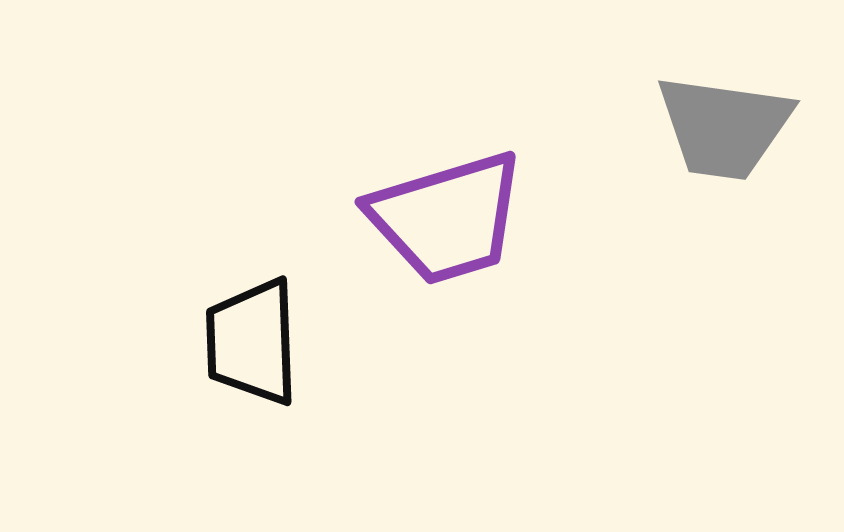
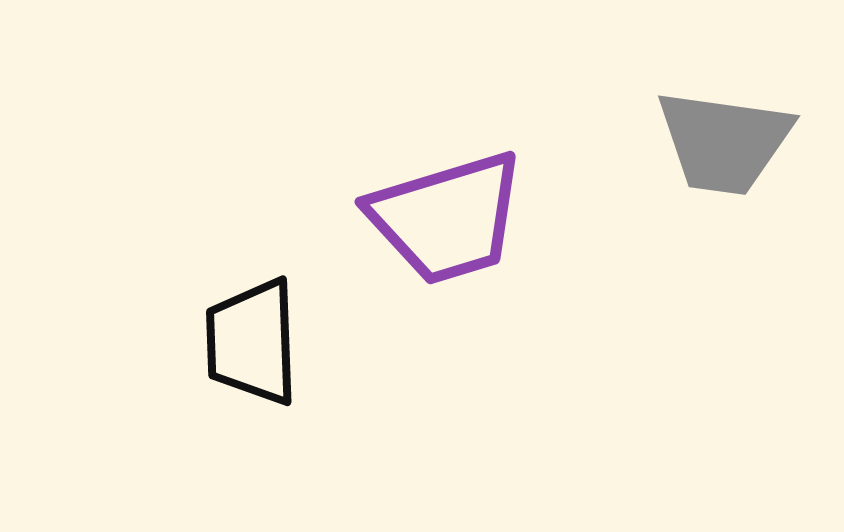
gray trapezoid: moved 15 px down
